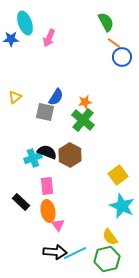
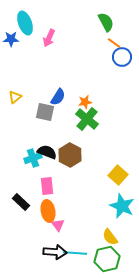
blue semicircle: moved 2 px right
green cross: moved 4 px right, 1 px up
yellow square: rotated 12 degrees counterclockwise
cyan line: rotated 30 degrees clockwise
